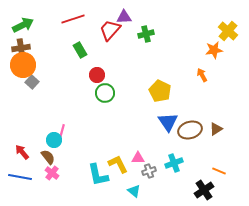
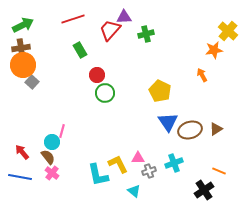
cyan circle: moved 2 px left, 2 px down
